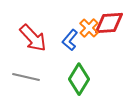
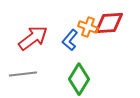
orange cross: moved 1 px left, 1 px up; rotated 24 degrees counterclockwise
red arrow: rotated 84 degrees counterclockwise
gray line: moved 3 px left, 3 px up; rotated 20 degrees counterclockwise
